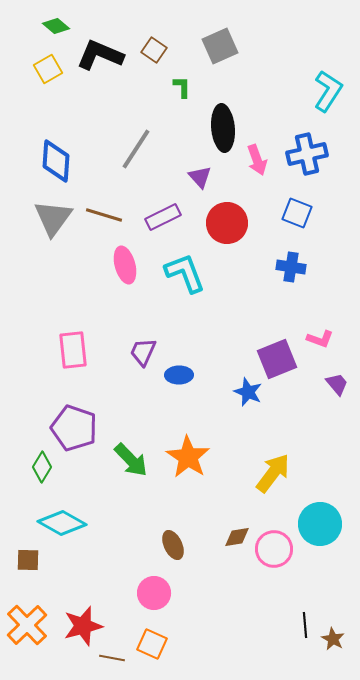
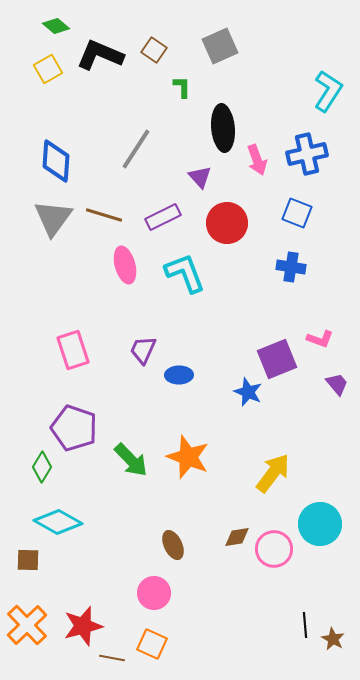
pink rectangle at (73, 350): rotated 12 degrees counterclockwise
purple trapezoid at (143, 352): moved 2 px up
orange star at (188, 457): rotated 12 degrees counterclockwise
cyan diamond at (62, 523): moved 4 px left, 1 px up
